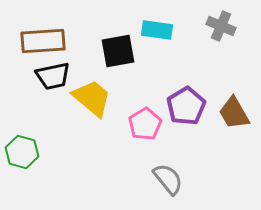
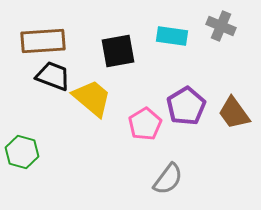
cyan rectangle: moved 15 px right, 6 px down
black trapezoid: rotated 147 degrees counterclockwise
brown trapezoid: rotated 6 degrees counterclockwise
gray semicircle: rotated 76 degrees clockwise
